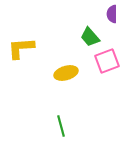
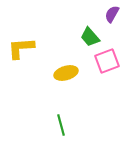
purple semicircle: rotated 30 degrees clockwise
green line: moved 1 px up
